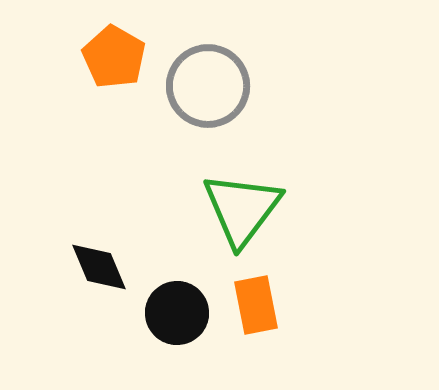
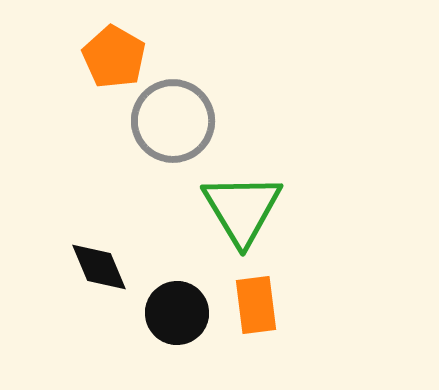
gray circle: moved 35 px left, 35 px down
green triangle: rotated 8 degrees counterclockwise
orange rectangle: rotated 4 degrees clockwise
